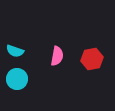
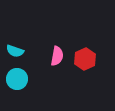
red hexagon: moved 7 px left; rotated 15 degrees counterclockwise
